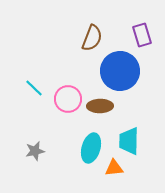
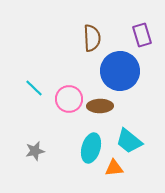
brown semicircle: rotated 24 degrees counterclockwise
pink circle: moved 1 px right
cyan trapezoid: rotated 52 degrees counterclockwise
